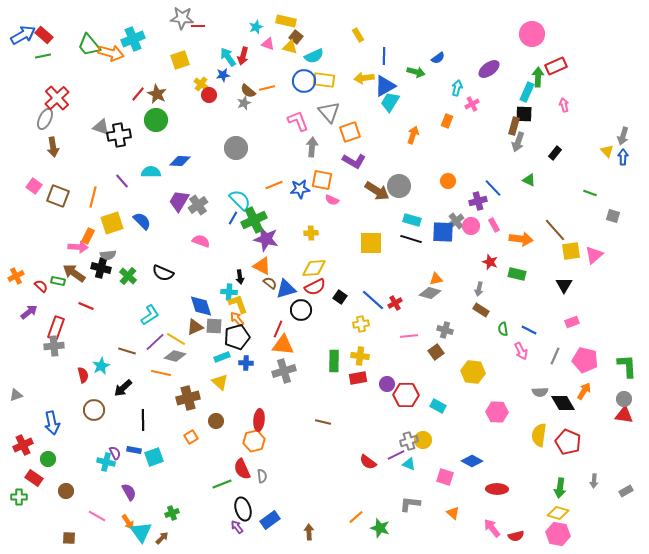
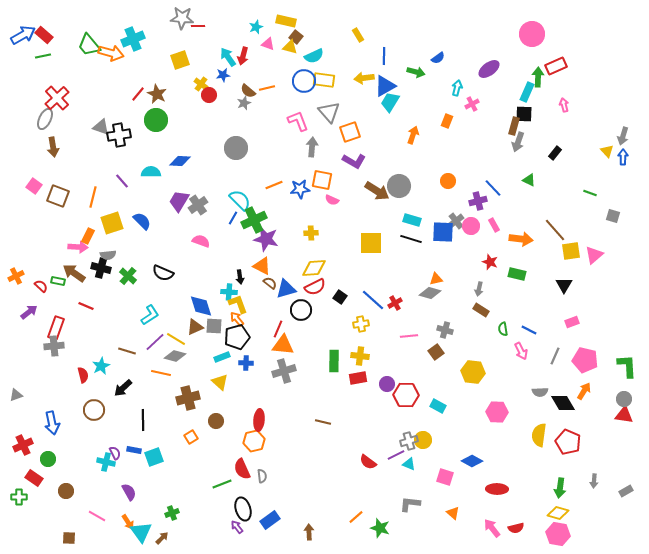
red semicircle at (516, 536): moved 8 px up
